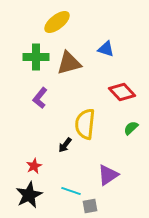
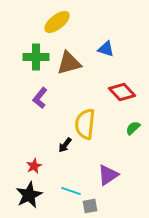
green semicircle: moved 2 px right
